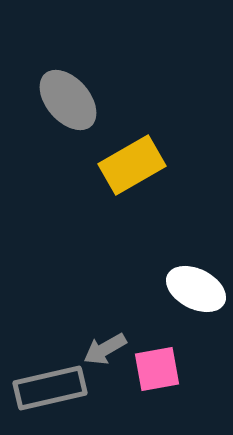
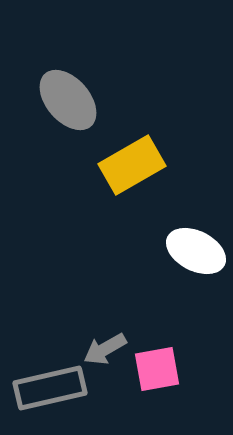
white ellipse: moved 38 px up
